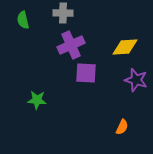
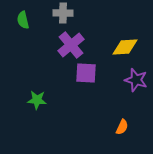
purple cross: rotated 16 degrees counterclockwise
